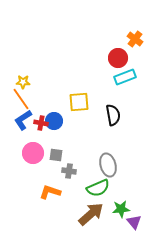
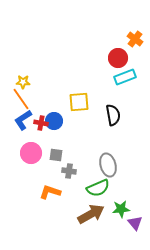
pink circle: moved 2 px left
brown arrow: rotated 12 degrees clockwise
purple triangle: moved 1 px right, 1 px down
